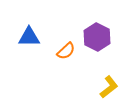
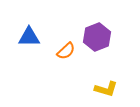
purple hexagon: rotated 12 degrees clockwise
yellow L-shape: moved 3 px left, 2 px down; rotated 55 degrees clockwise
